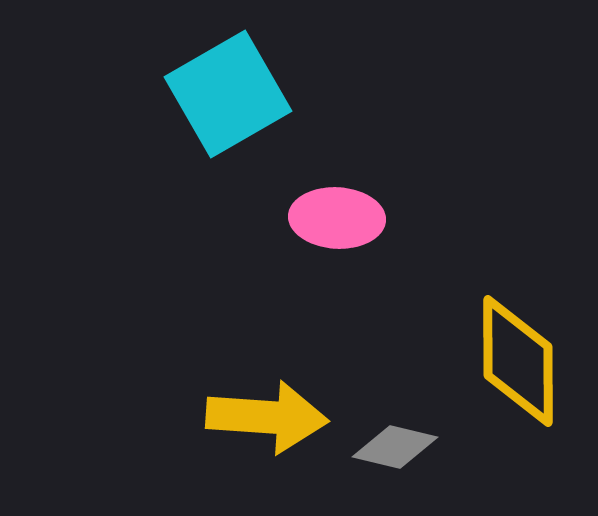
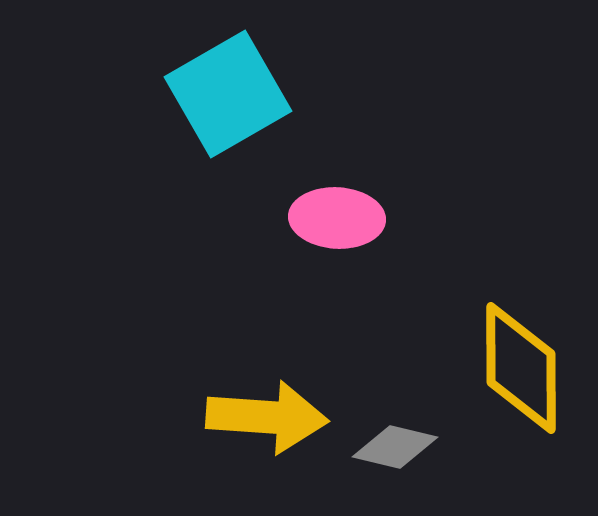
yellow diamond: moved 3 px right, 7 px down
